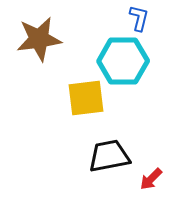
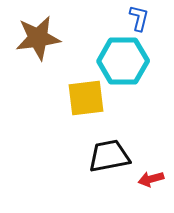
brown star: moved 1 px left, 1 px up
red arrow: rotated 30 degrees clockwise
